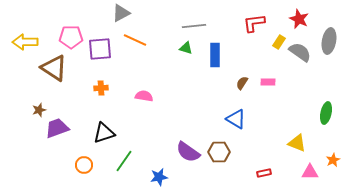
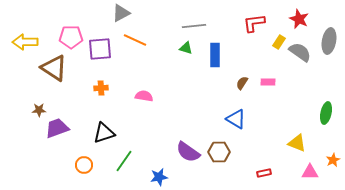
brown star: rotated 16 degrees clockwise
